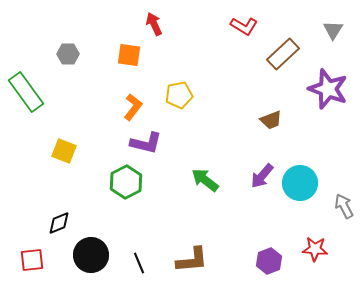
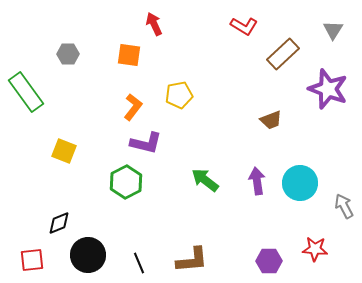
purple arrow: moved 5 px left, 5 px down; rotated 132 degrees clockwise
black circle: moved 3 px left
purple hexagon: rotated 20 degrees clockwise
